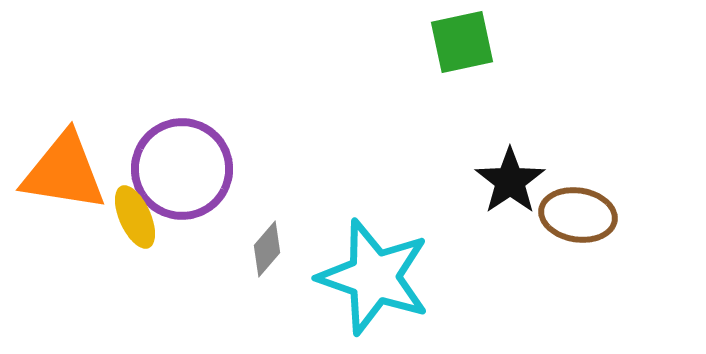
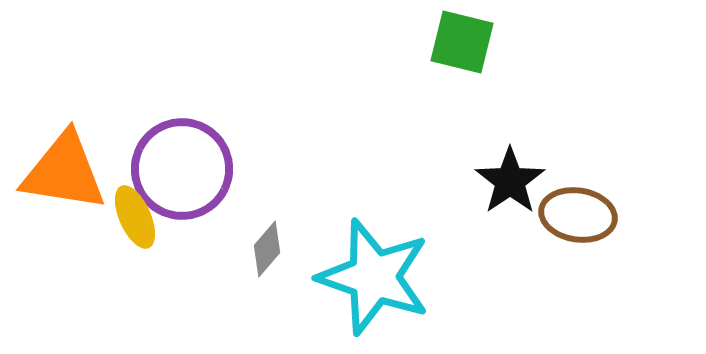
green square: rotated 26 degrees clockwise
